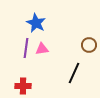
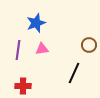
blue star: rotated 24 degrees clockwise
purple line: moved 8 px left, 2 px down
